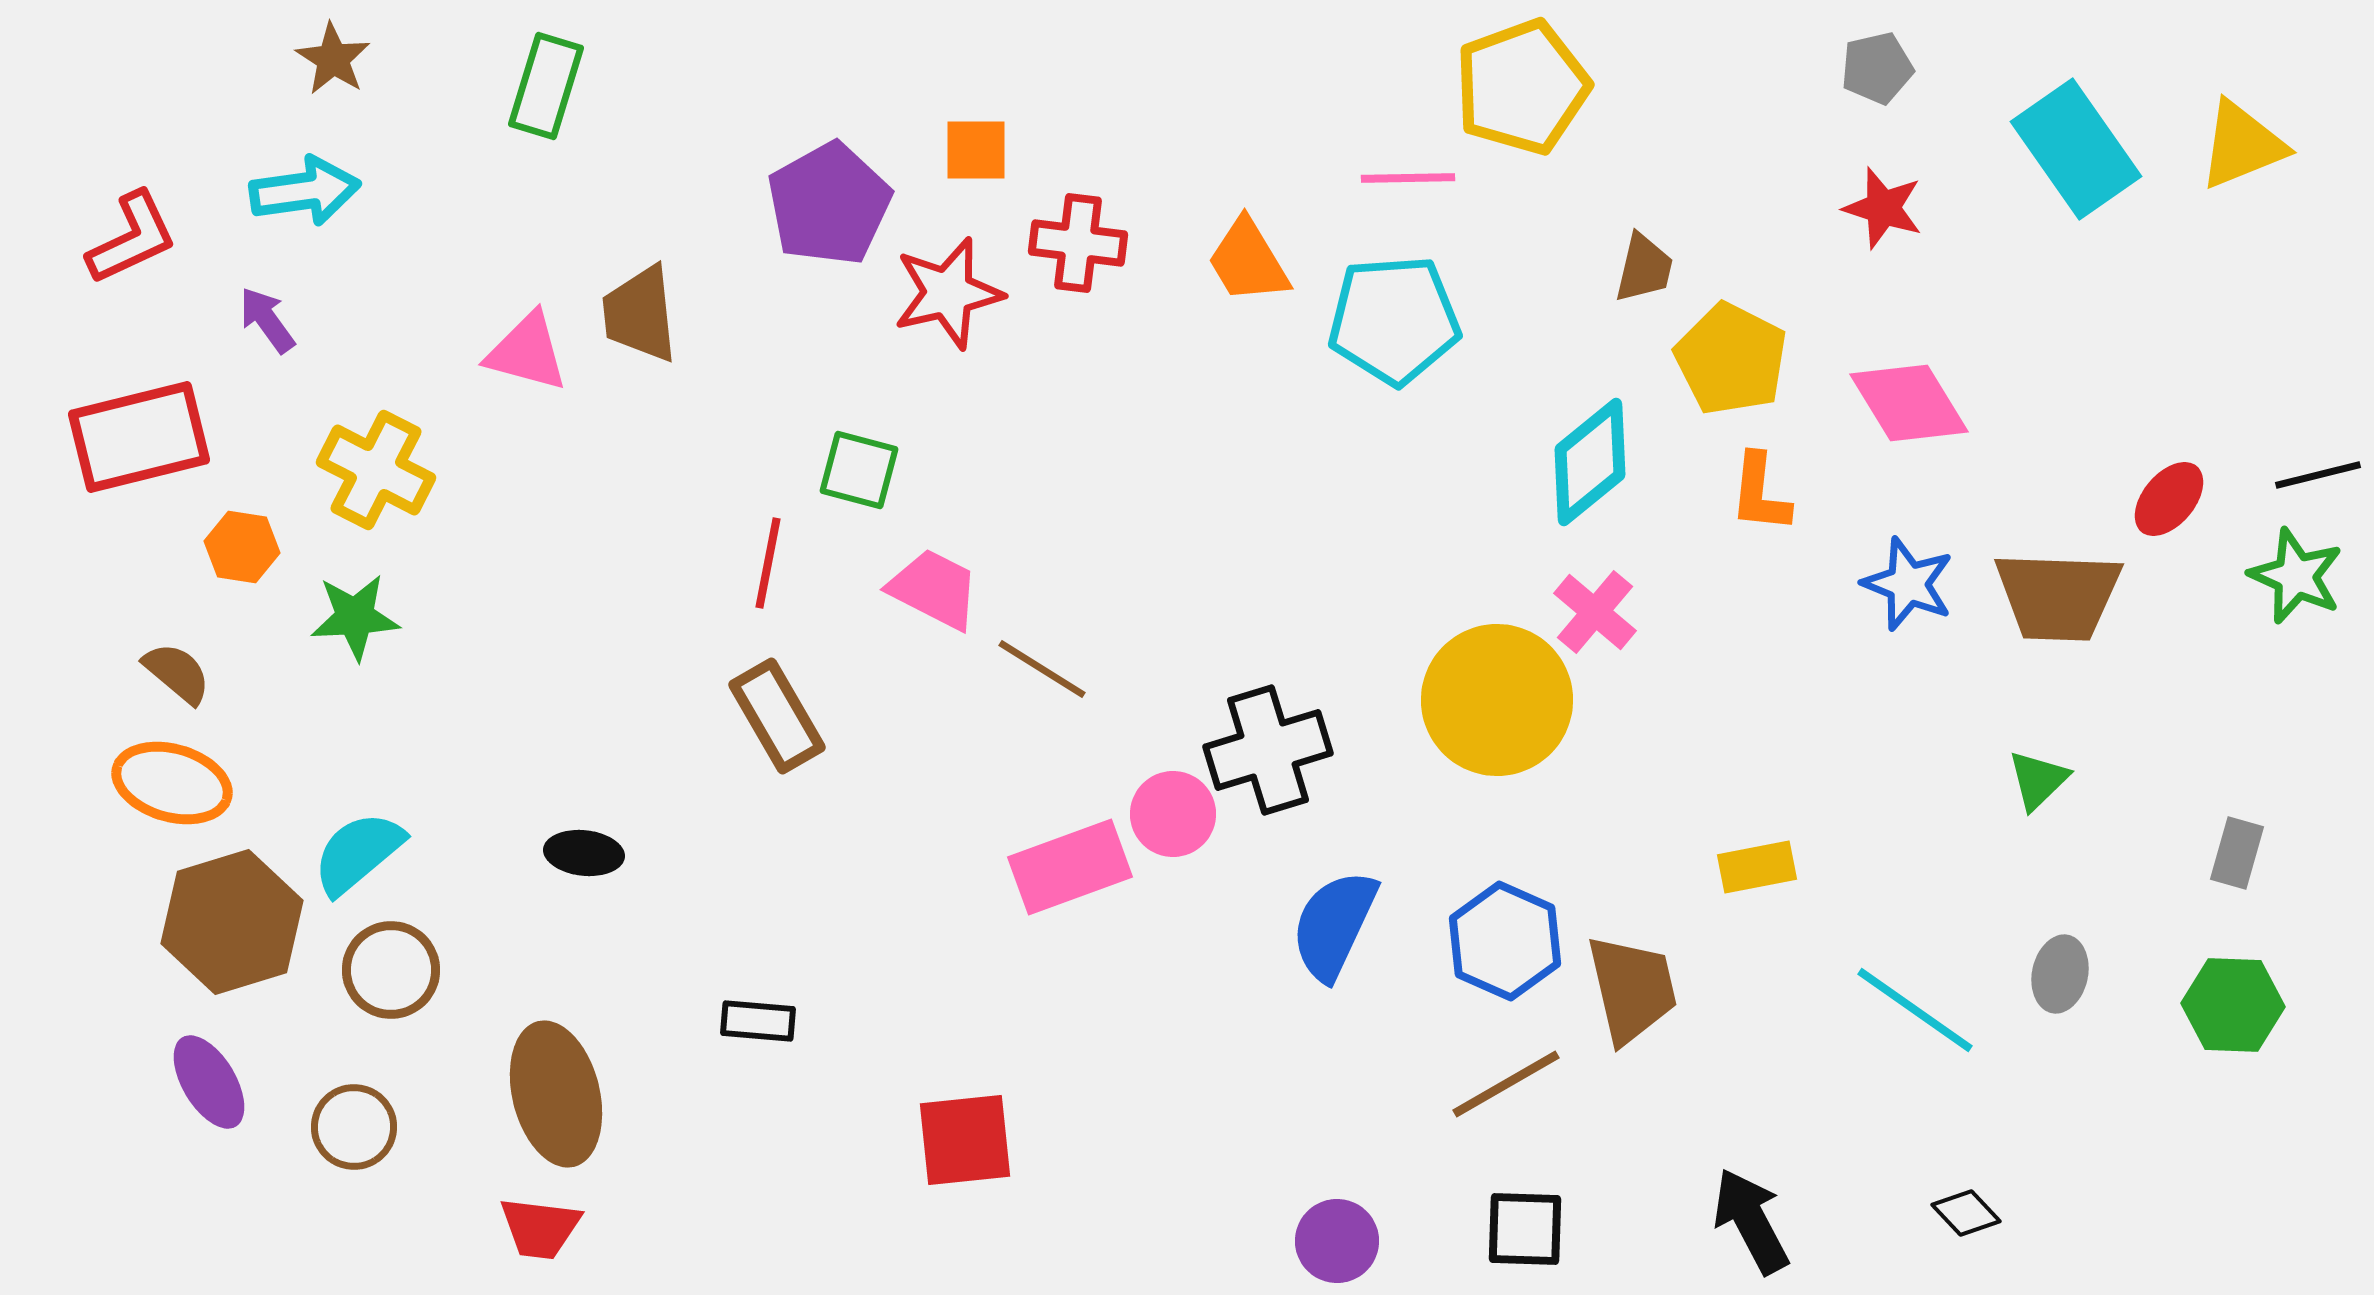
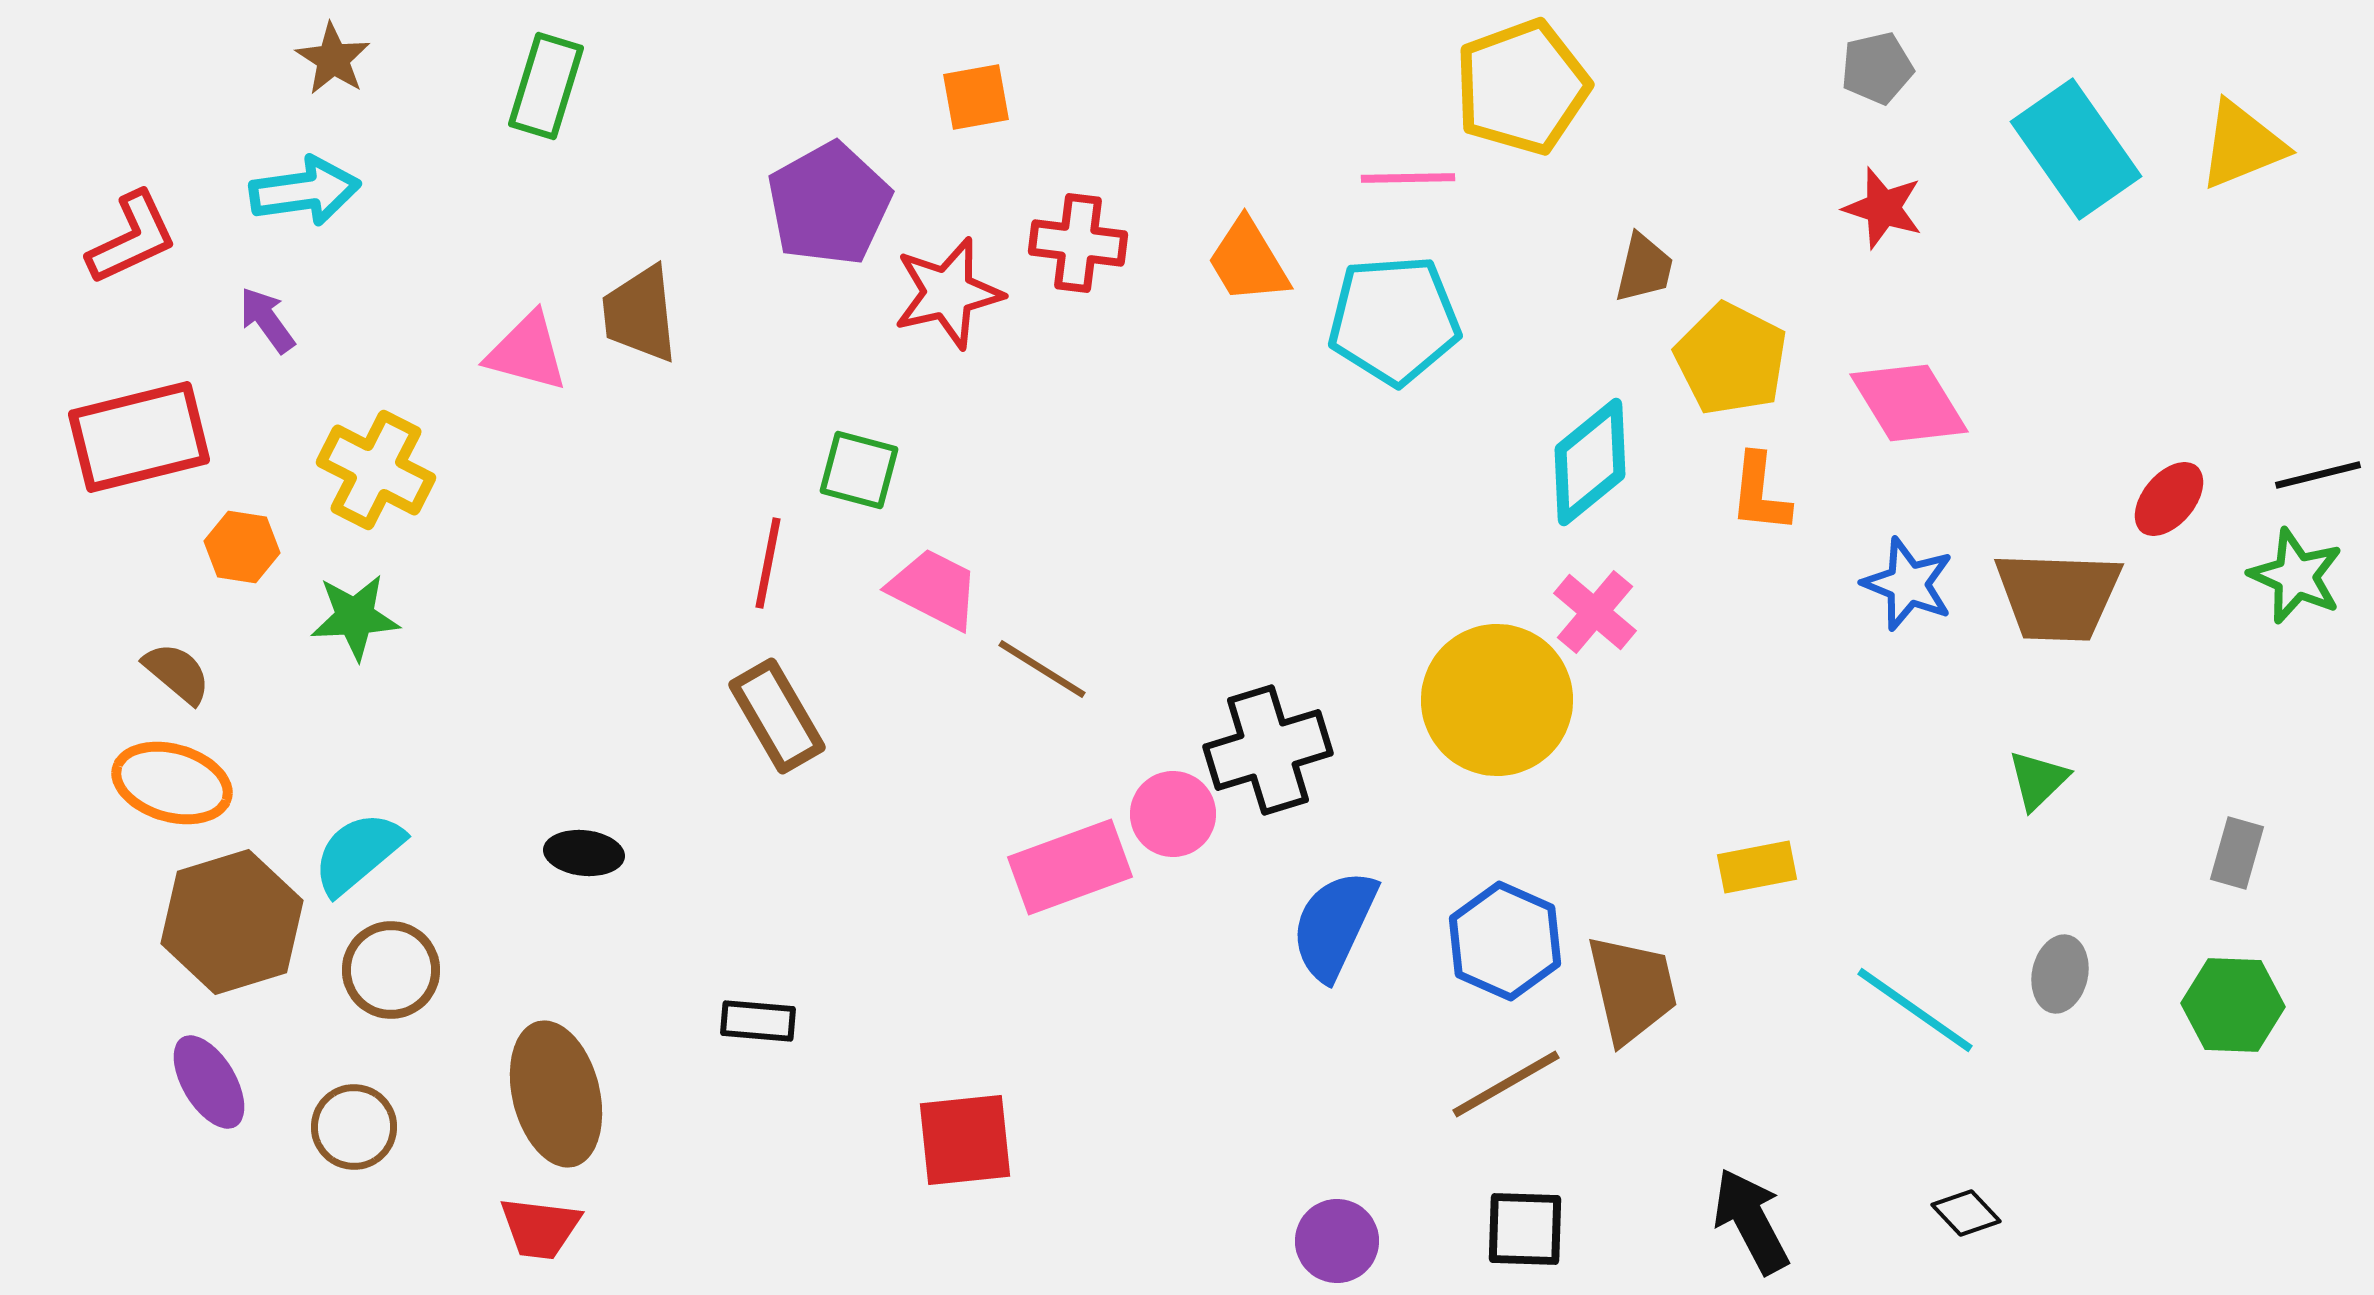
orange square at (976, 150): moved 53 px up; rotated 10 degrees counterclockwise
